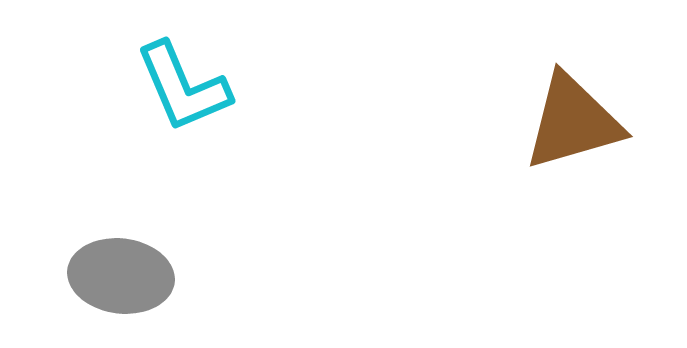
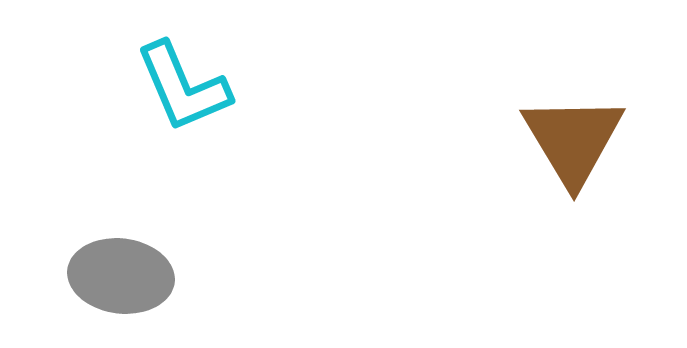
brown triangle: moved 18 px down; rotated 45 degrees counterclockwise
